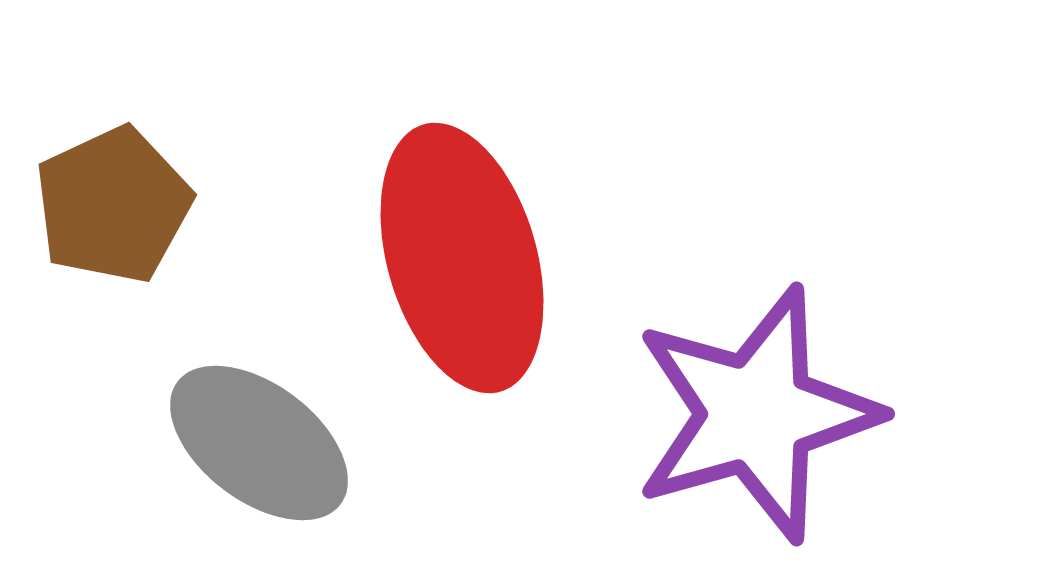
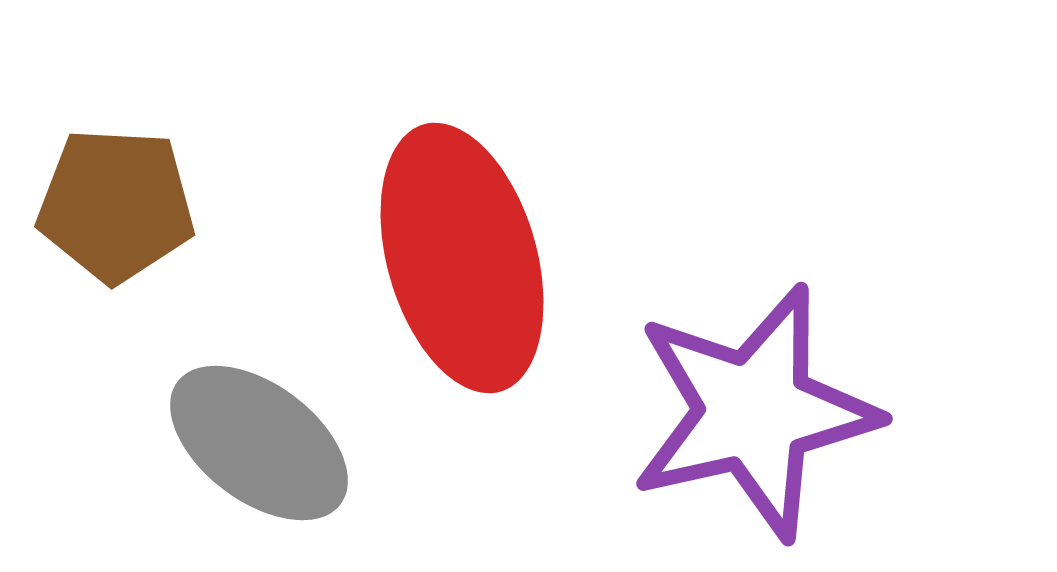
brown pentagon: moved 3 px right; rotated 28 degrees clockwise
purple star: moved 2 px left, 2 px up; rotated 3 degrees clockwise
